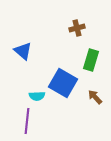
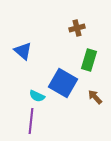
green rectangle: moved 2 px left
cyan semicircle: rotated 28 degrees clockwise
purple line: moved 4 px right
